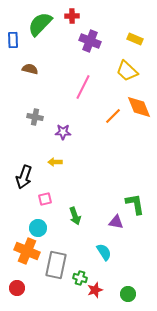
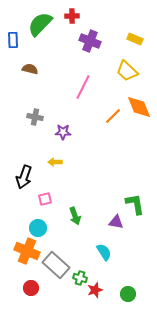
gray rectangle: rotated 60 degrees counterclockwise
red circle: moved 14 px right
